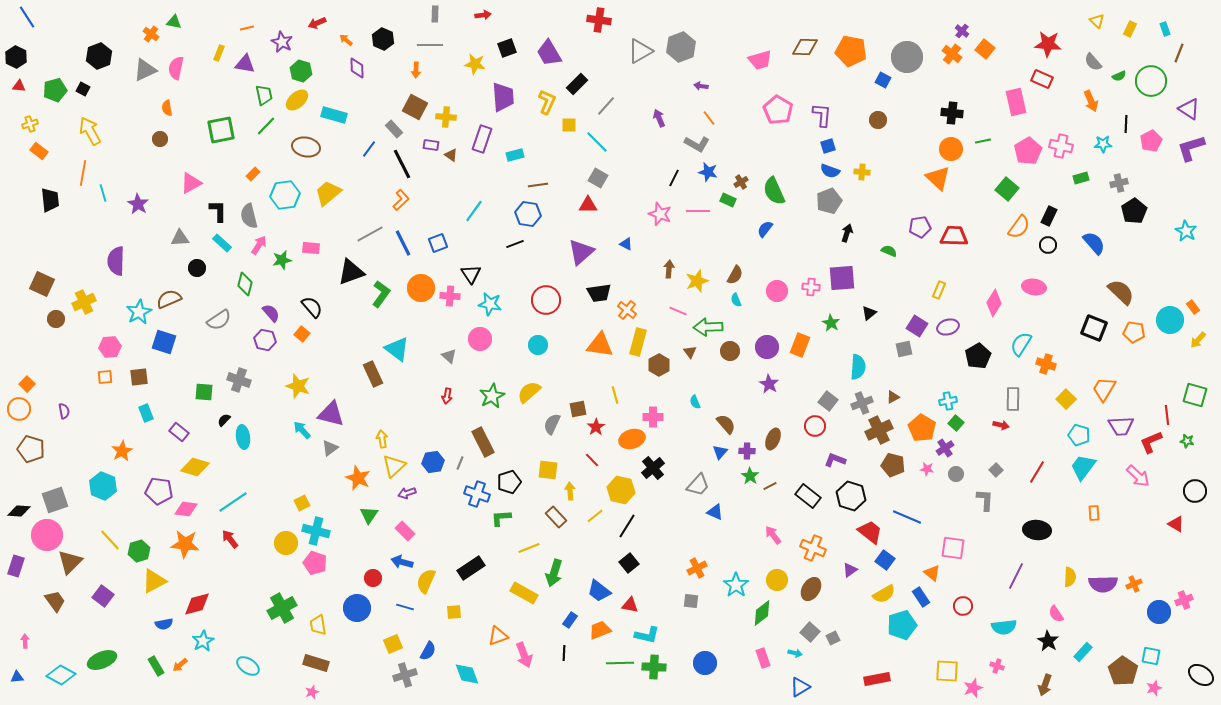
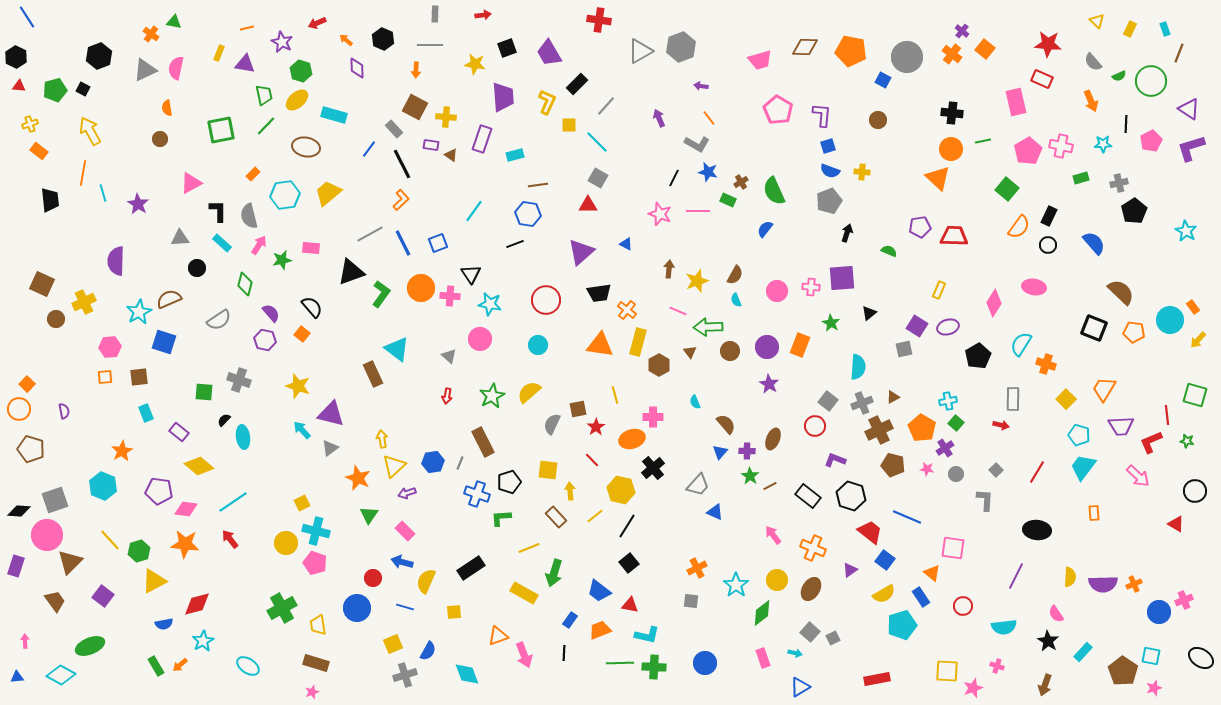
yellow diamond at (195, 467): moved 4 px right, 1 px up; rotated 24 degrees clockwise
green ellipse at (102, 660): moved 12 px left, 14 px up
black ellipse at (1201, 675): moved 17 px up
